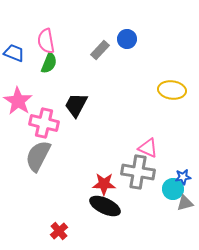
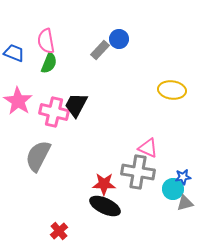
blue circle: moved 8 px left
pink cross: moved 10 px right, 11 px up
